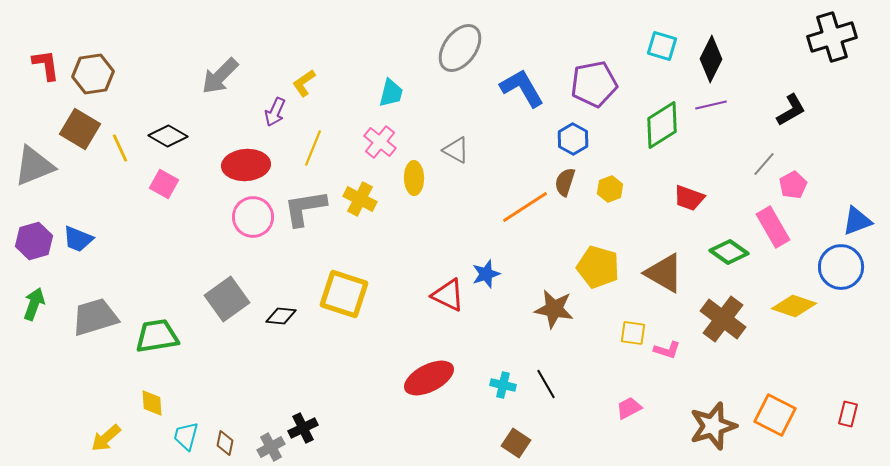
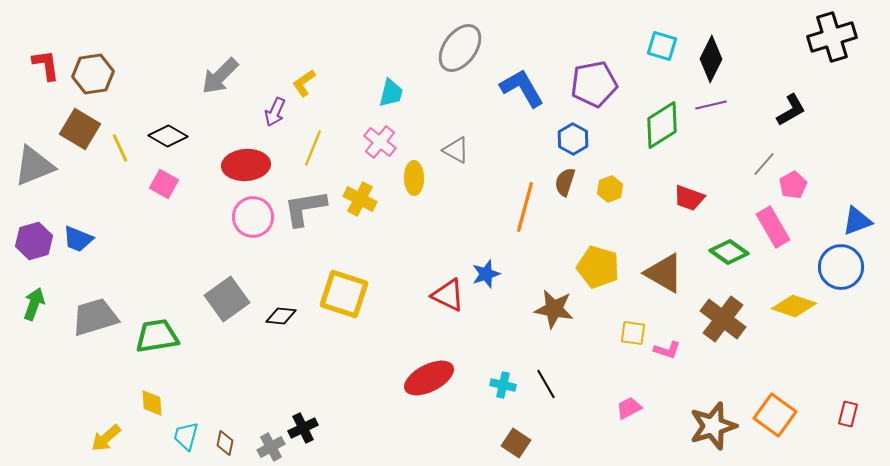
orange line at (525, 207): rotated 42 degrees counterclockwise
orange square at (775, 415): rotated 9 degrees clockwise
